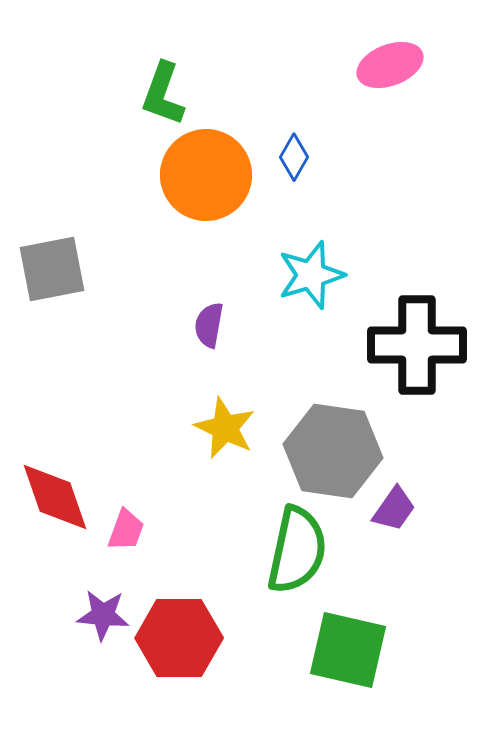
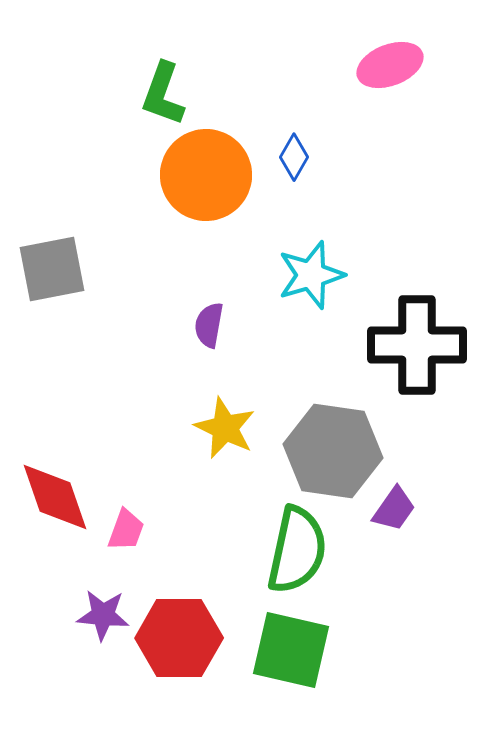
green square: moved 57 px left
